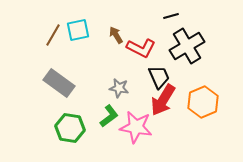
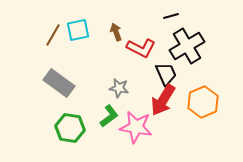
brown arrow: moved 3 px up; rotated 12 degrees clockwise
black trapezoid: moved 7 px right, 3 px up
